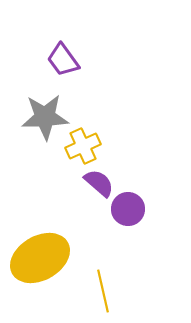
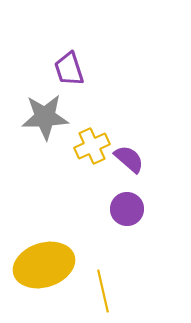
purple trapezoid: moved 6 px right, 9 px down; rotated 18 degrees clockwise
yellow cross: moved 9 px right
purple semicircle: moved 30 px right, 24 px up
purple circle: moved 1 px left
yellow ellipse: moved 4 px right, 7 px down; rotated 12 degrees clockwise
